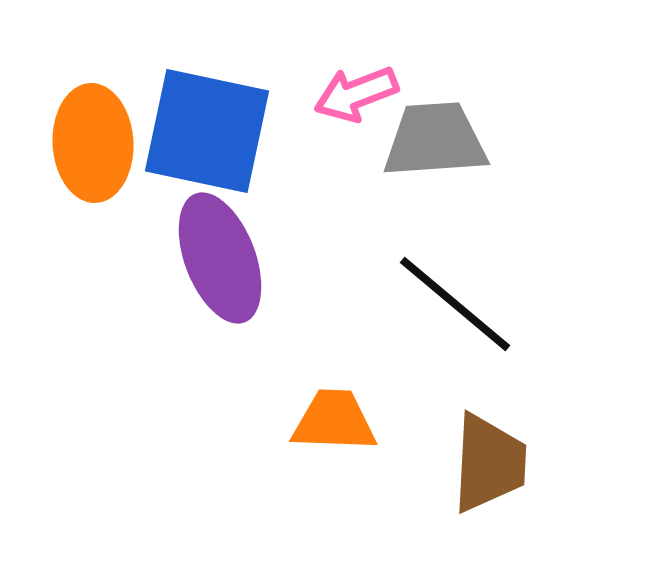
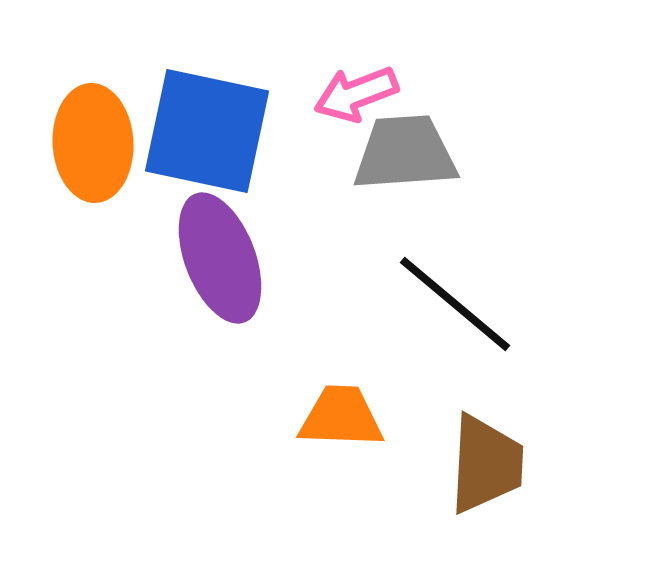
gray trapezoid: moved 30 px left, 13 px down
orange trapezoid: moved 7 px right, 4 px up
brown trapezoid: moved 3 px left, 1 px down
